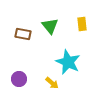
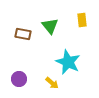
yellow rectangle: moved 4 px up
